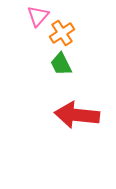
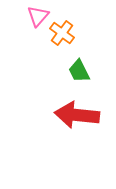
orange cross: rotated 20 degrees counterclockwise
green trapezoid: moved 18 px right, 7 px down
